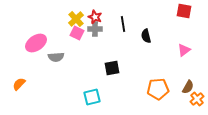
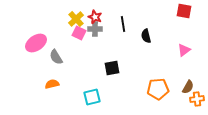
pink square: moved 2 px right
gray semicircle: rotated 63 degrees clockwise
orange semicircle: moved 33 px right; rotated 32 degrees clockwise
orange cross: rotated 32 degrees clockwise
